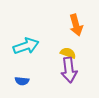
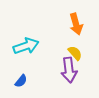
orange arrow: moved 1 px up
yellow semicircle: moved 7 px right; rotated 28 degrees clockwise
blue semicircle: moved 1 px left; rotated 56 degrees counterclockwise
